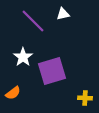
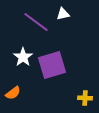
purple line: moved 3 px right, 1 px down; rotated 8 degrees counterclockwise
purple square: moved 6 px up
